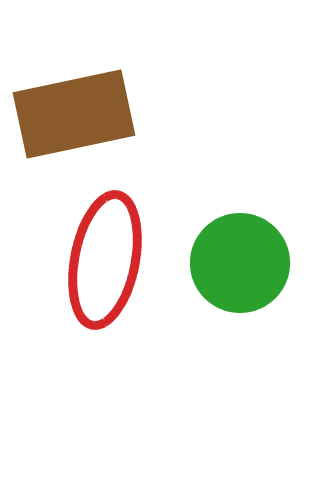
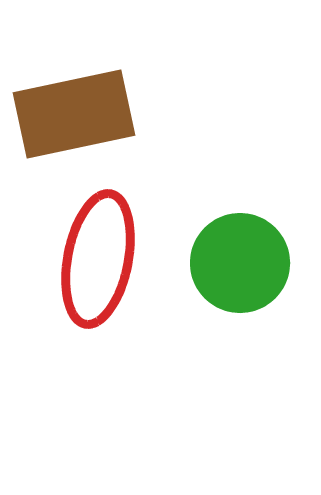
red ellipse: moved 7 px left, 1 px up
